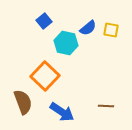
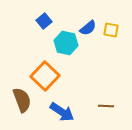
brown semicircle: moved 1 px left, 2 px up
